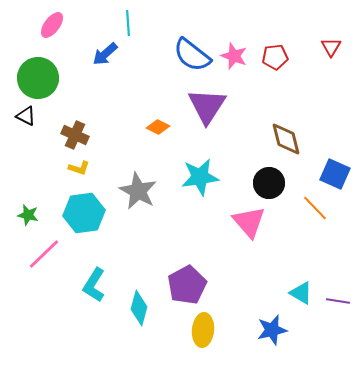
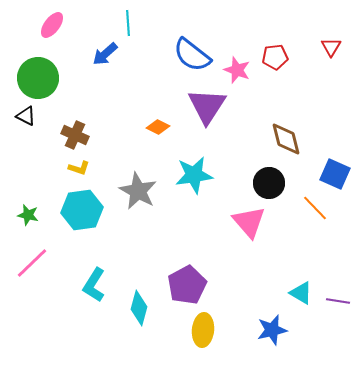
pink star: moved 3 px right, 14 px down
cyan star: moved 6 px left, 2 px up
cyan hexagon: moved 2 px left, 3 px up
pink line: moved 12 px left, 9 px down
